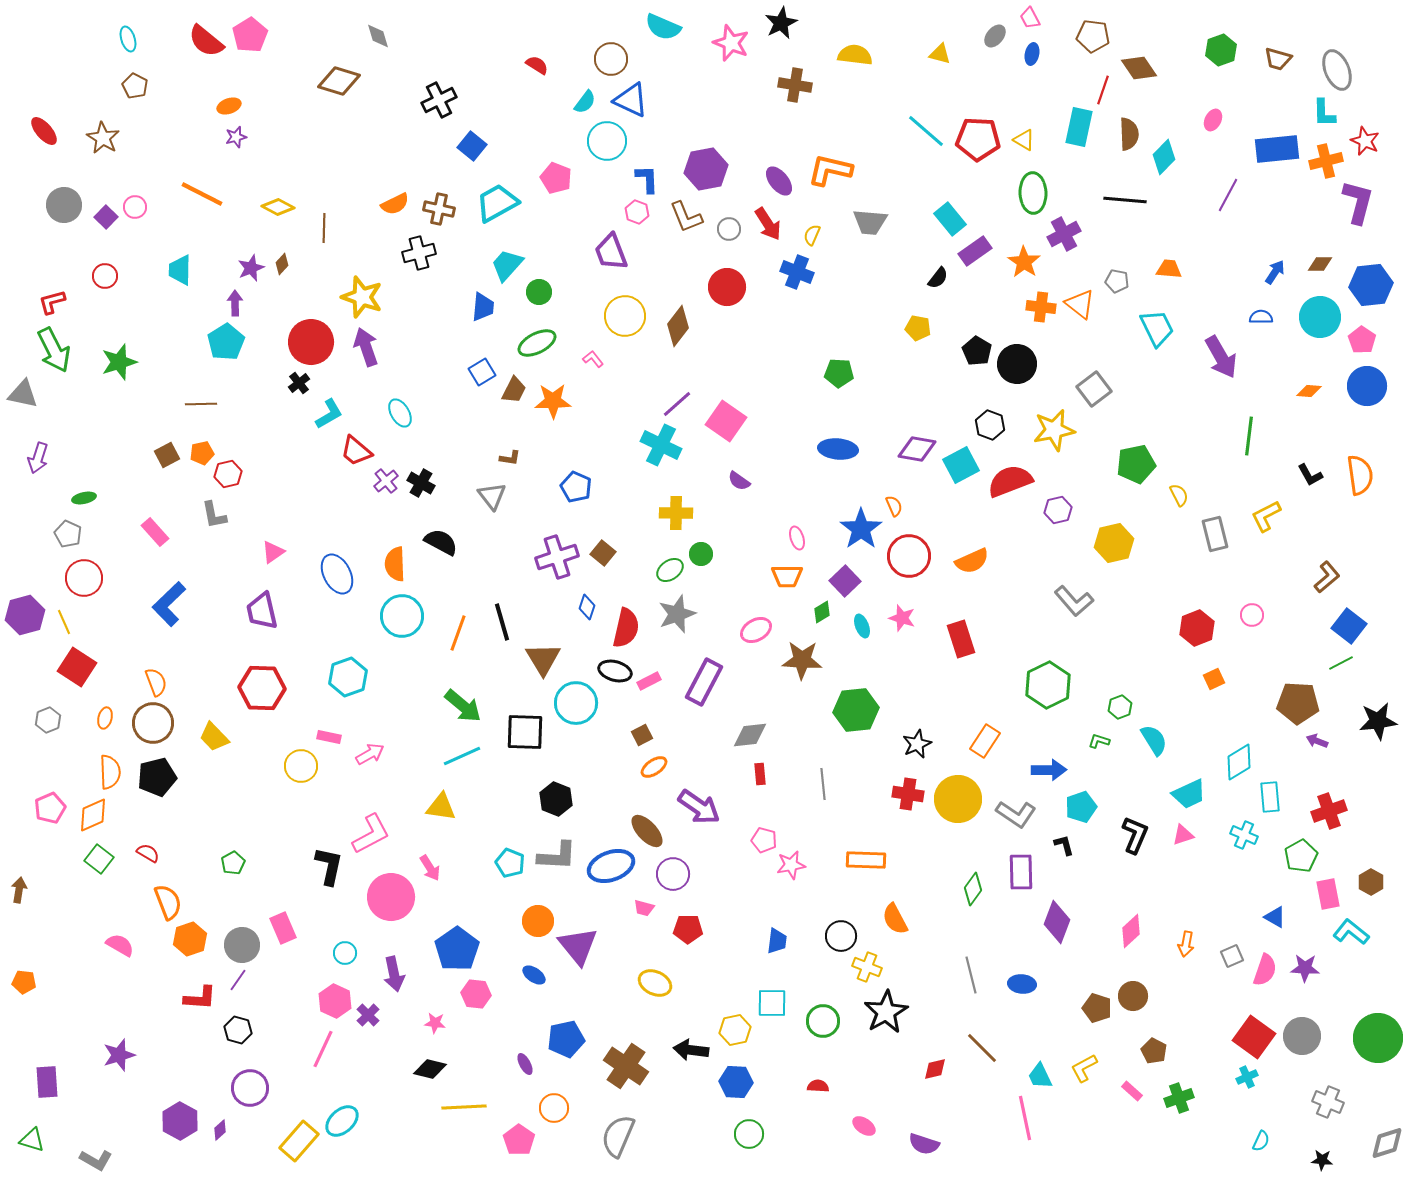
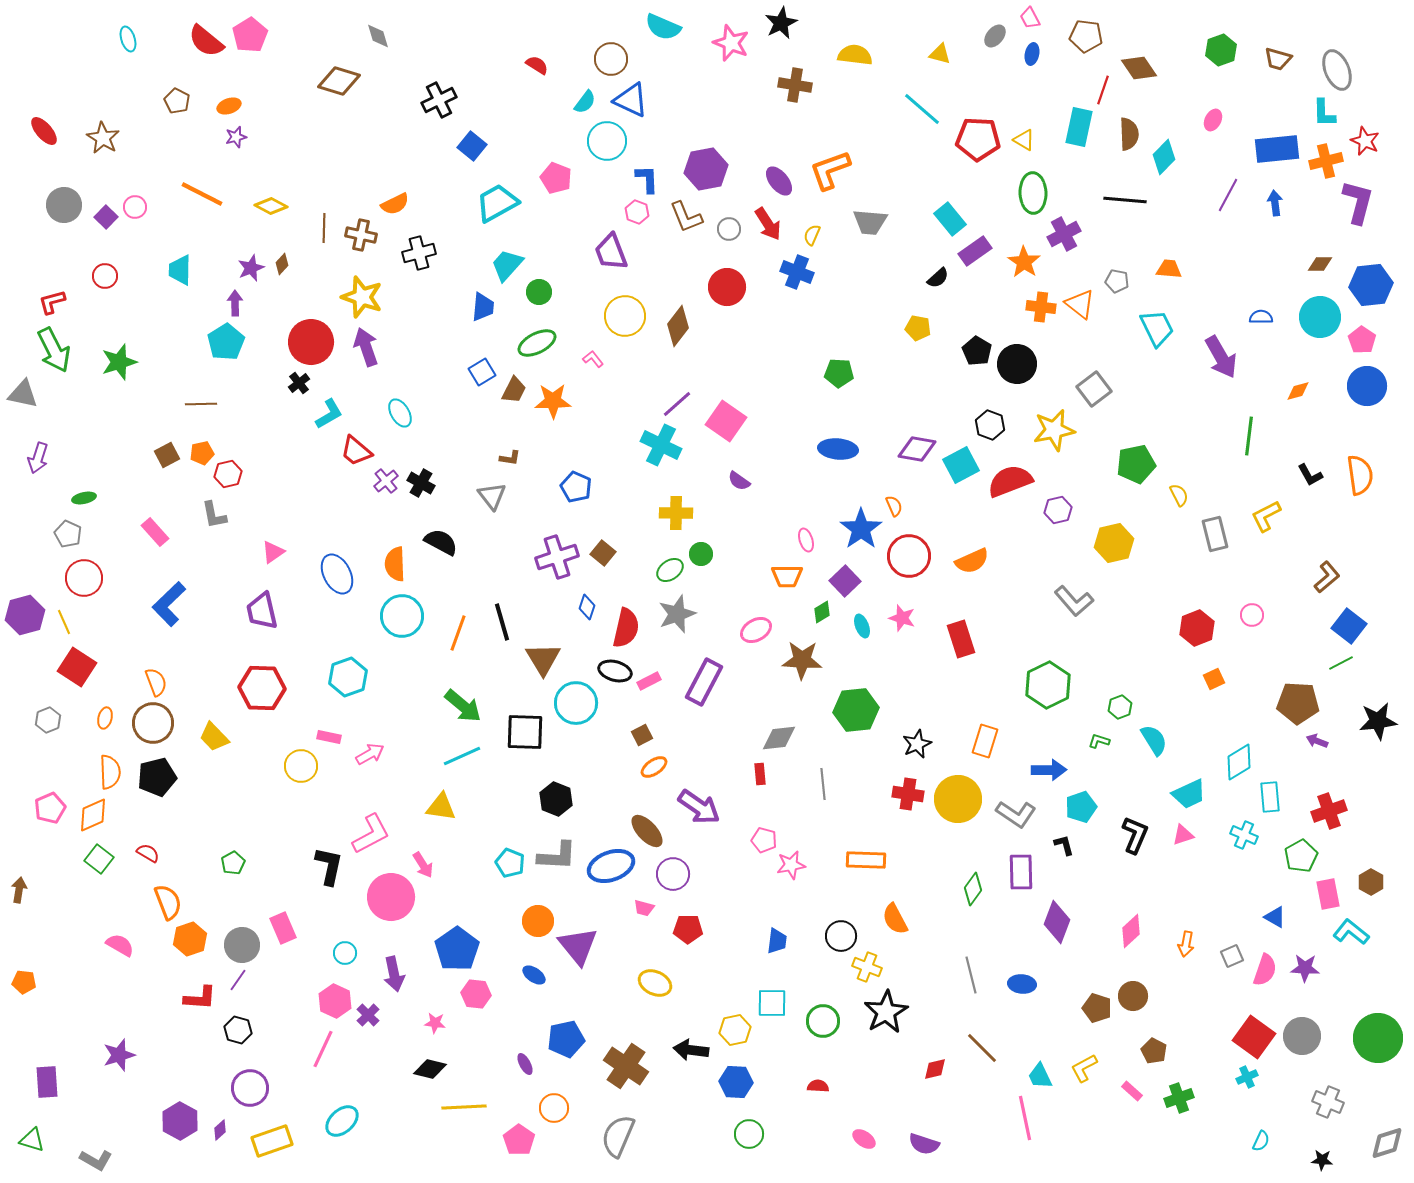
brown pentagon at (1093, 36): moved 7 px left
brown pentagon at (135, 86): moved 42 px right, 15 px down
cyan line at (926, 131): moved 4 px left, 22 px up
orange L-shape at (830, 170): rotated 33 degrees counterclockwise
yellow diamond at (278, 207): moved 7 px left, 1 px up
brown cross at (439, 209): moved 78 px left, 26 px down
blue arrow at (1275, 272): moved 69 px up; rotated 40 degrees counterclockwise
black semicircle at (938, 278): rotated 10 degrees clockwise
orange diamond at (1309, 391): moved 11 px left; rotated 20 degrees counterclockwise
pink ellipse at (797, 538): moved 9 px right, 2 px down
gray diamond at (750, 735): moved 29 px right, 3 px down
orange rectangle at (985, 741): rotated 16 degrees counterclockwise
pink arrow at (430, 868): moved 7 px left, 3 px up
pink ellipse at (864, 1126): moved 13 px down
yellow rectangle at (299, 1141): moved 27 px left; rotated 30 degrees clockwise
